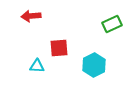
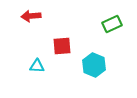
red square: moved 3 px right, 2 px up
cyan hexagon: rotated 10 degrees counterclockwise
